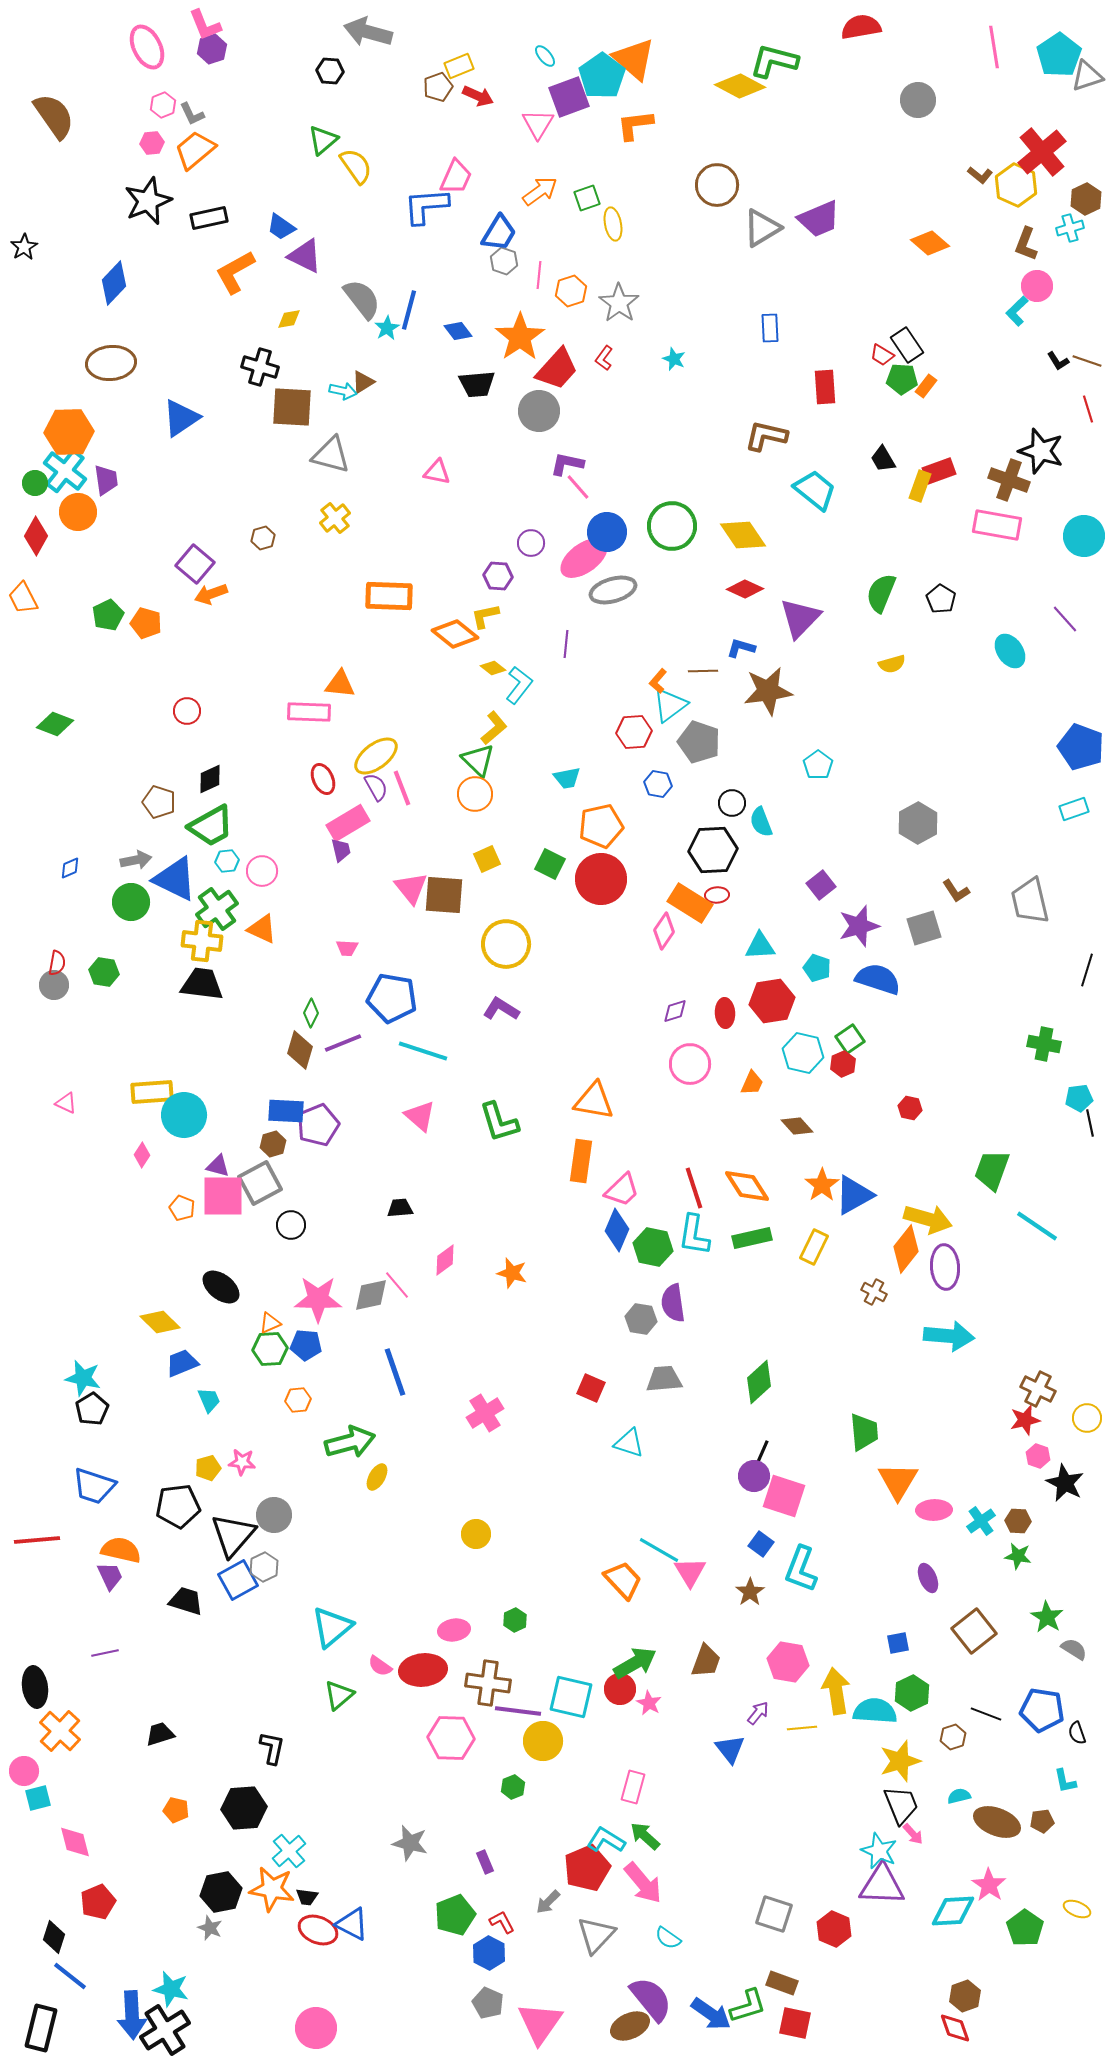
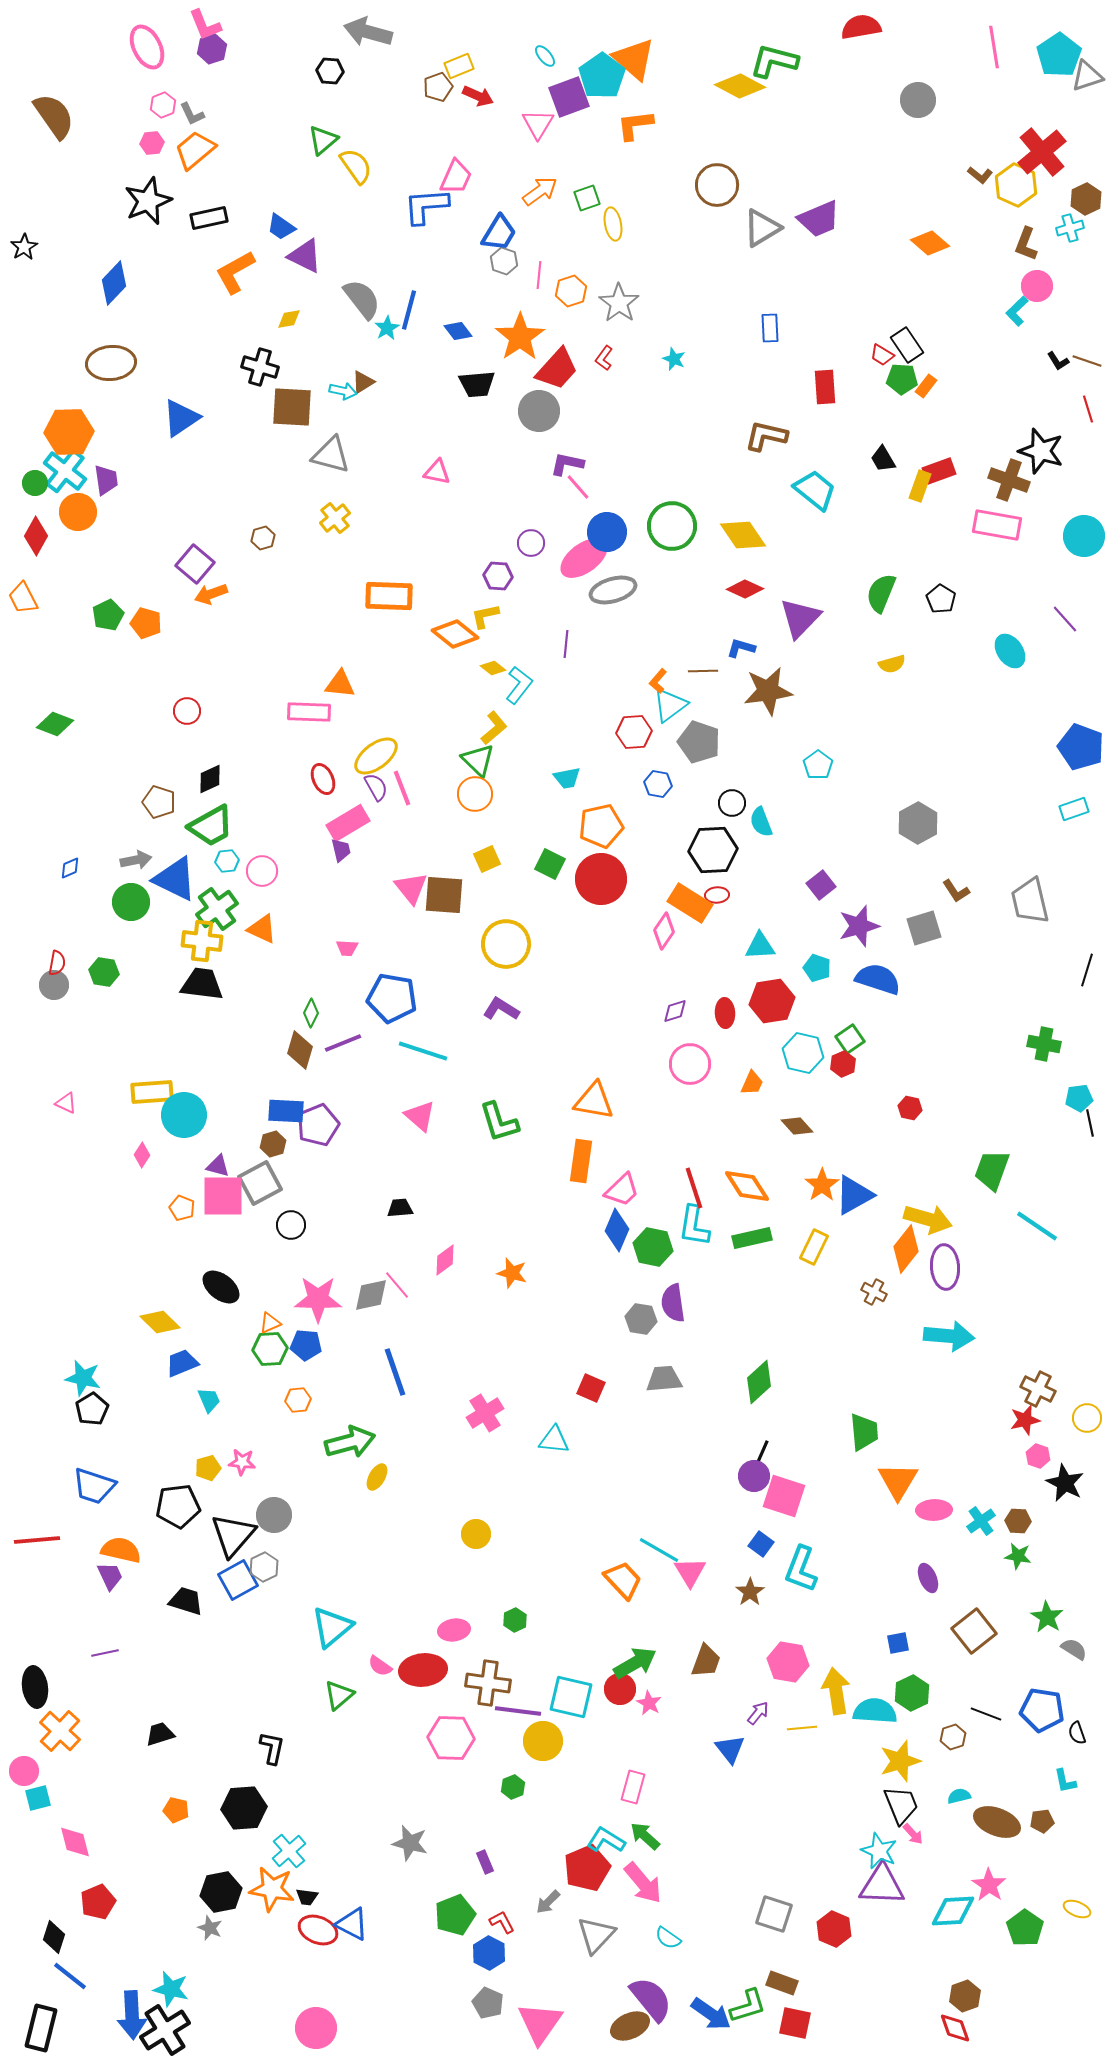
cyan L-shape at (694, 1235): moved 9 px up
cyan triangle at (629, 1443): moved 75 px left, 3 px up; rotated 12 degrees counterclockwise
